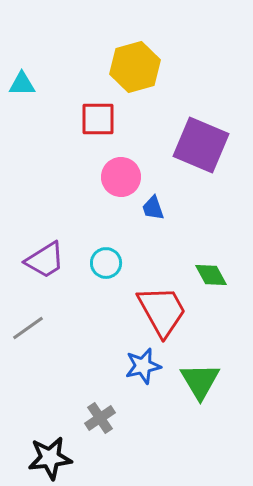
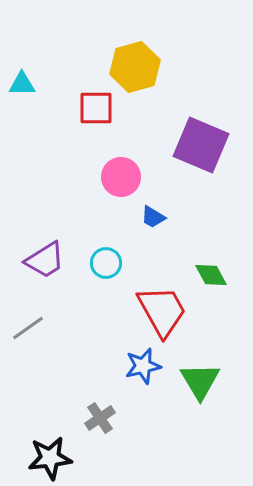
red square: moved 2 px left, 11 px up
blue trapezoid: moved 9 px down; rotated 40 degrees counterclockwise
